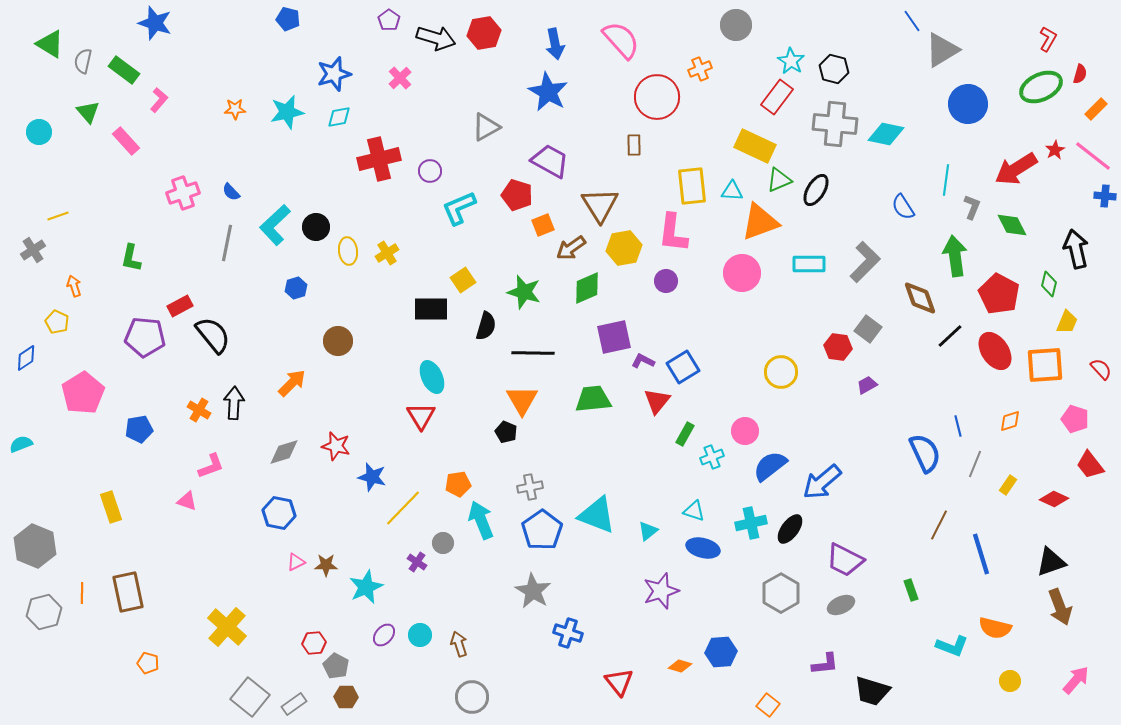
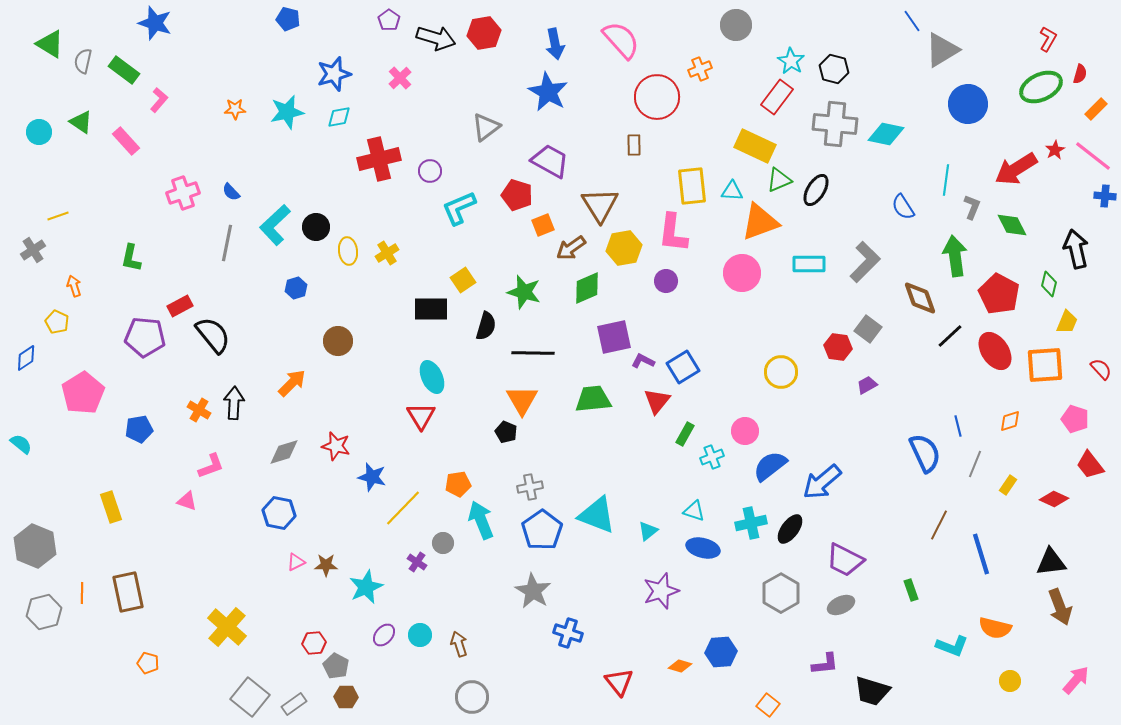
green triangle at (88, 112): moved 7 px left, 10 px down; rotated 15 degrees counterclockwise
gray triangle at (486, 127): rotated 8 degrees counterclockwise
cyan semicircle at (21, 444): rotated 60 degrees clockwise
black triangle at (1051, 562): rotated 12 degrees clockwise
